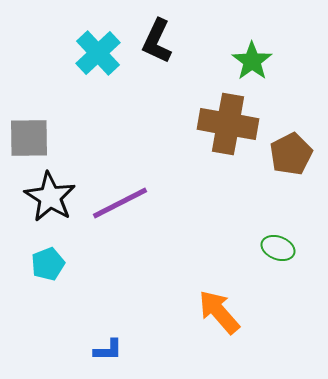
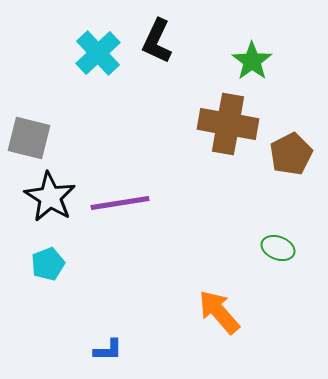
gray square: rotated 15 degrees clockwise
purple line: rotated 18 degrees clockwise
